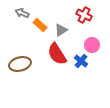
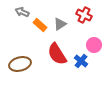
gray arrow: moved 1 px up
gray triangle: moved 1 px left, 6 px up
pink circle: moved 2 px right
